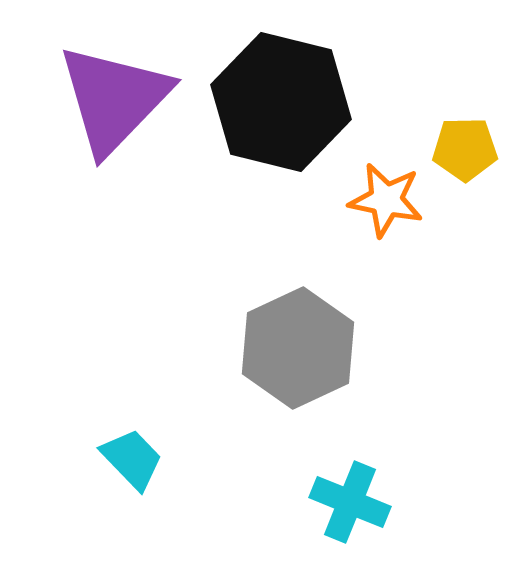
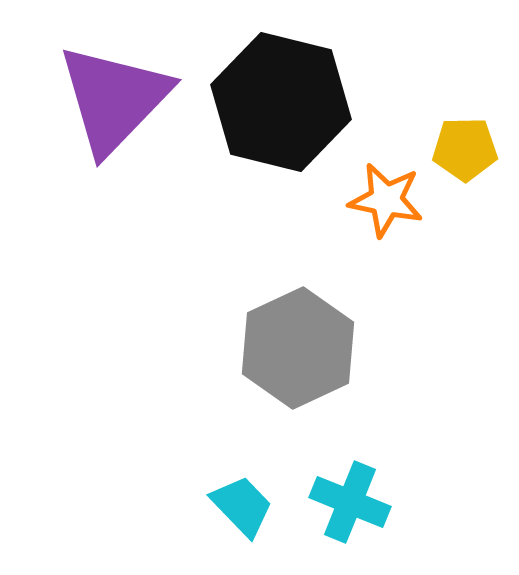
cyan trapezoid: moved 110 px right, 47 px down
